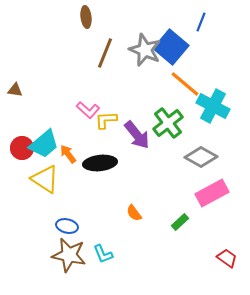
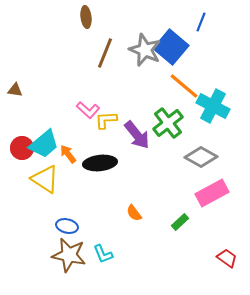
orange line: moved 1 px left, 2 px down
